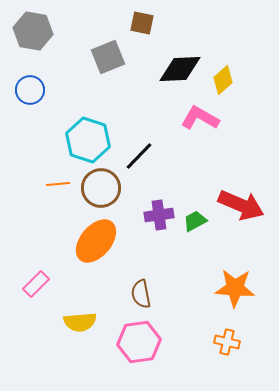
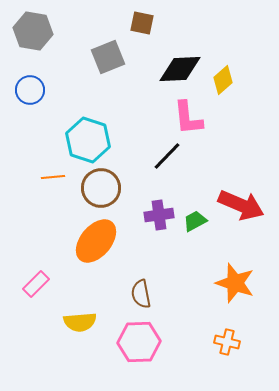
pink L-shape: moved 12 px left; rotated 126 degrees counterclockwise
black line: moved 28 px right
orange line: moved 5 px left, 7 px up
orange star: moved 5 px up; rotated 15 degrees clockwise
pink hexagon: rotated 6 degrees clockwise
